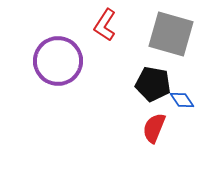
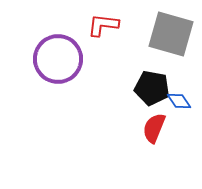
red L-shape: moved 2 px left; rotated 64 degrees clockwise
purple circle: moved 2 px up
black pentagon: moved 1 px left, 4 px down
blue diamond: moved 3 px left, 1 px down
